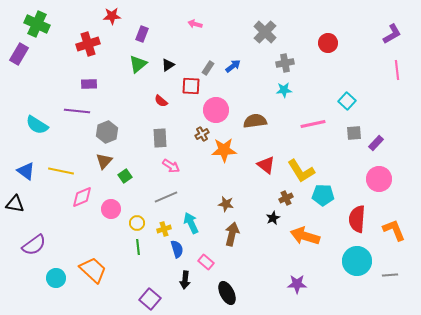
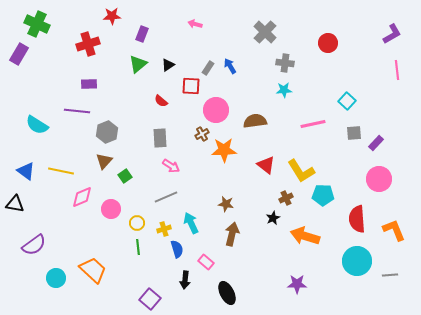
gray cross at (285, 63): rotated 18 degrees clockwise
blue arrow at (233, 66): moved 3 px left; rotated 84 degrees counterclockwise
red semicircle at (357, 219): rotated 8 degrees counterclockwise
